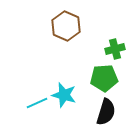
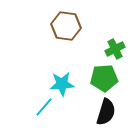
brown hexagon: rotated 16 degrees counterclockwise
green cross: rotated 12 degrees counterclockwise
cyan star: moved 2 px left, 11 px up; rotated 20 degrees counterclockwise
cyan line: moved 7 px right, 4 px down; rotated 25 degrees counterclockwise
